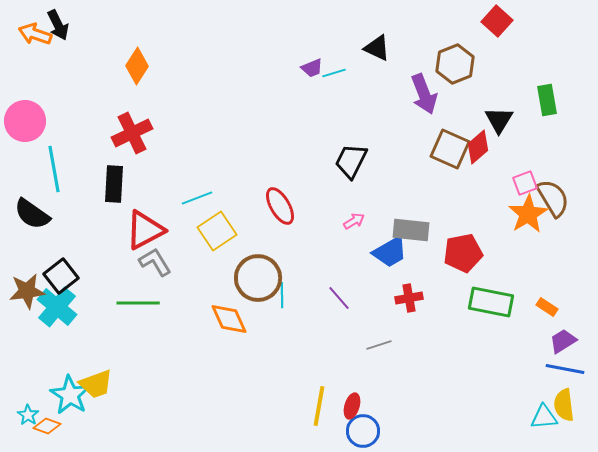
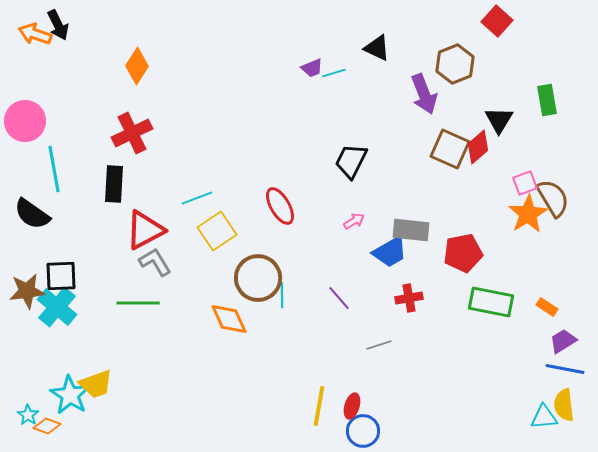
black square at (61, 276): rotated 36 degrees clockwise
